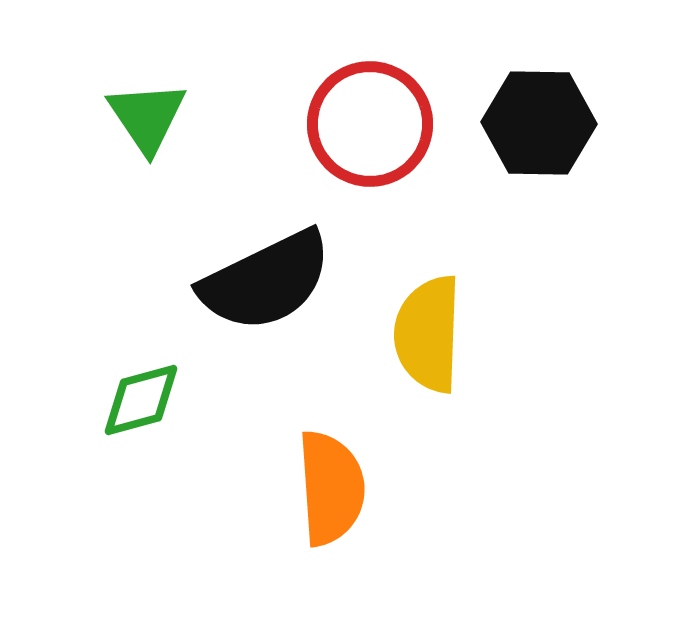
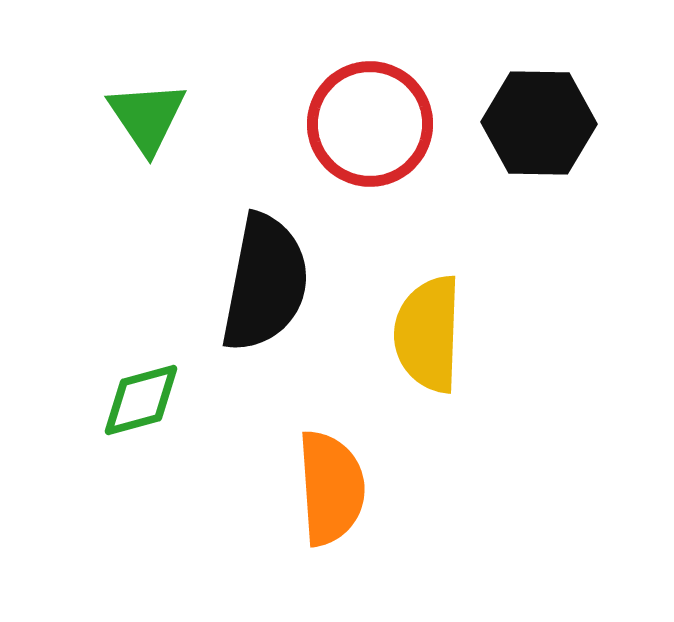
black semicircle: moved 1 px left, 2 px down; rotated 53 degrees counterclockwise
